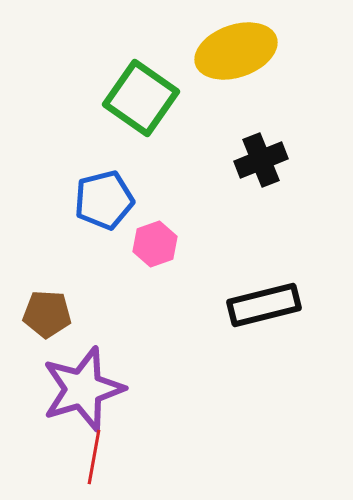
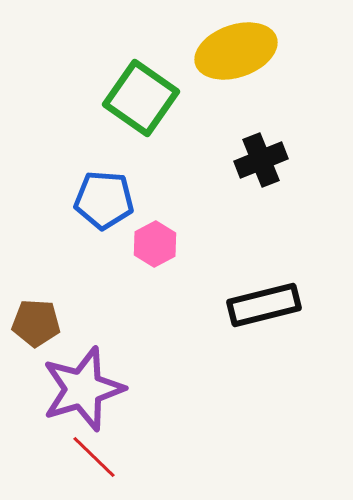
blue pentagon: rotated 18 degrees clockwise
pink hexagon: rotated 9 degrees counterclockwise
brown pentagon: moved 11 px left, 9 px down
red line: rotated 56 degrees counterclockwise
